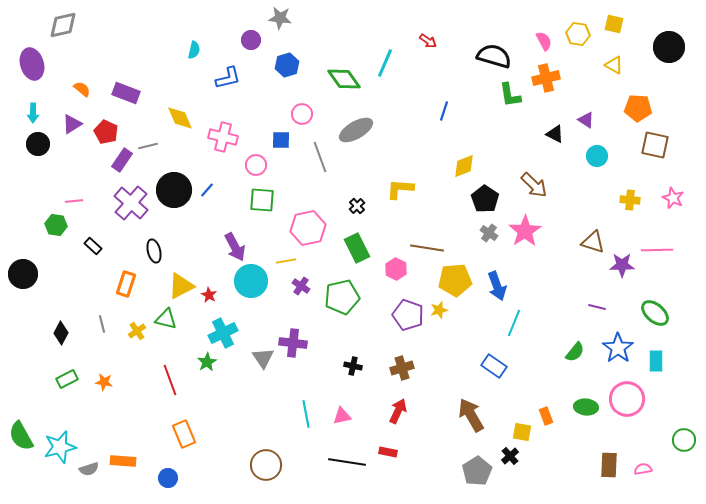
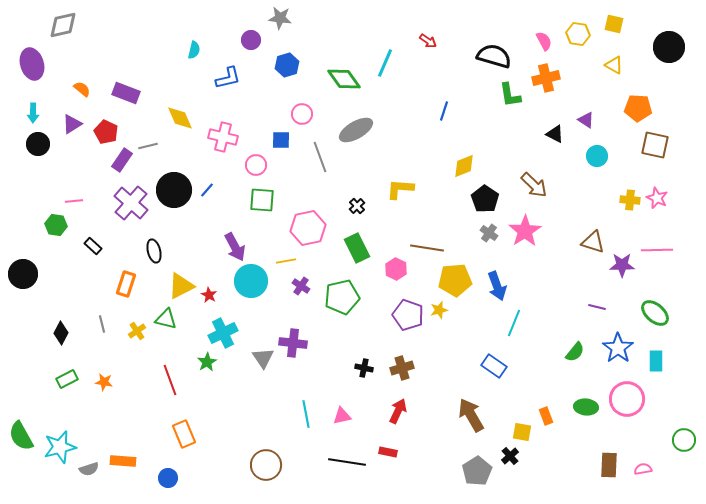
pink star at (673, 198): moved 16 px left
black cross at (353, 366): moved 11 px right, 2 px down
